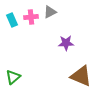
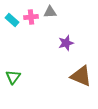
gray triangle: rotated 24 degrees clockwise
cyan rectangle: rotated 24 degrees counterclockwise
purple star: rotated 14 degrees counterclockwise
green triangle: rotated 14 degrees counterclockwise
